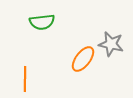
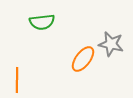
orange line: moved 8 px left, 1 px down
